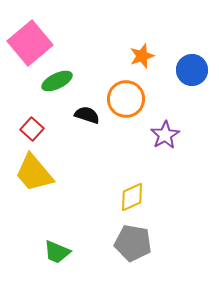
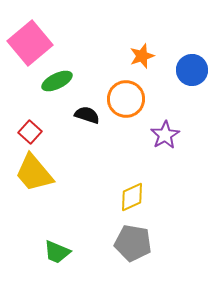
red square: moved 2 px left, 3 px down
